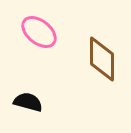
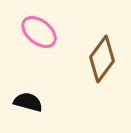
brown diamond: rotated 36 degrees clockwise
